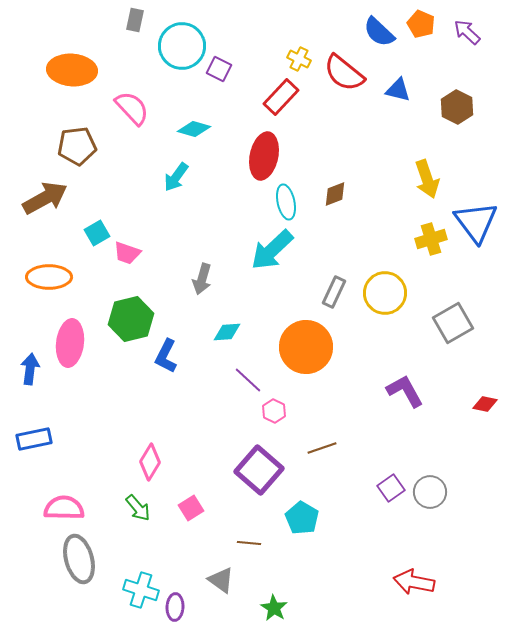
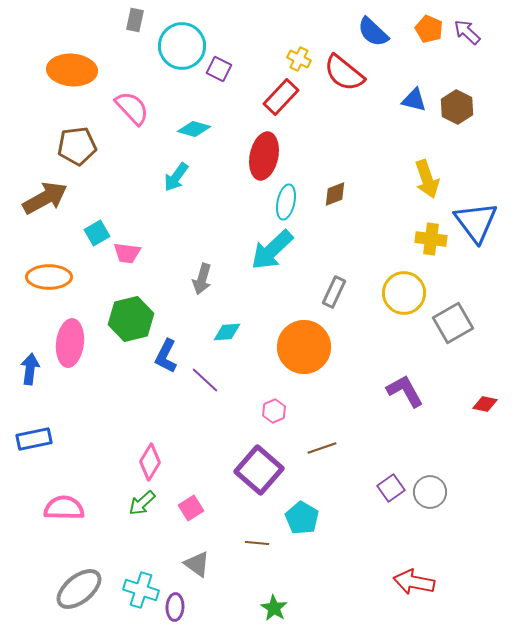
orange pentagon at (421, 24): moved 8 px right, 5 px down
blue semicircle at (379, 32): moved 6 px left
blue triangle at (398, 90): moved 16 px right, 10 px down
cyan ellipse at (286, 202): rotated 24 degrees clockwise
yellow cross at (431, 239): rotated 24 degrees clockwise
pink trapezoid at (127, 253): rotated 12 degrees counterclockwise
yellow circle at (385, 293): moved 19 px right
orange circle at (306, 347): moved 2 px left
purple line at (248, 380): moved 43 px left
pink hexagon at (274, 411): rotated 10 degrees clockwise
green arrow at (138, 508): moved 4 px right, 5 px up; rotated 88 degrees clockwise
brown line at (249, 543): moved 8 px right
gray ellipse at (79, 559): moved 30 px down; rotated 66 degrees clockwise
gray triangle at (221, 580): moved 24 px left, 16 px up
